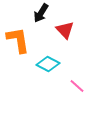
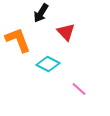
red triangle: moved 1 px right, 2 px down
orange L-shape: rotated 12 degrees counterclockwise
pink line: moved 2 px right, 3 px down
